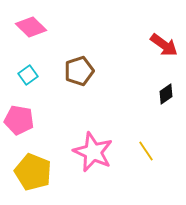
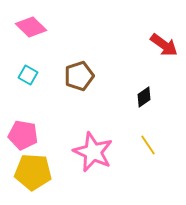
brown pentagon: moved 5 px down
cyan square: rotated 24 degrees counterclockwise
black diamond: moved 22 px left, 3 px down
pink pentagon: moved 4 px right, 15 px down
yellow line: moved 2 px right, 6 px up
yellow pentagon: rotated 18 degrees counterclockwise
